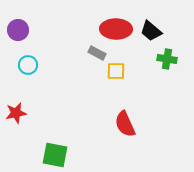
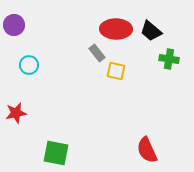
purple circle: moved 4 px left, 5 px up
gray rectangle: rotated 24 degrees clockwise
green cross: moved 2 px right
cyan circle: moved 1 px right
yellow square: rotated 12 degrees clockwise
red semicircle: moved 22 px right, 26 px down
green square: moved 1 px right, 2 px up
